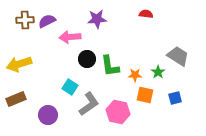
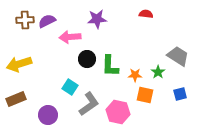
green L-shape: rotated 10 degrees clockwise
blue square: moved 5 px right, 4 px up
